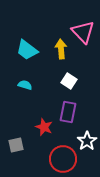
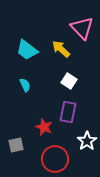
pink triangle: moved 1 px left, 4 px up
yellow arrow: rotated 42 degrees counterclockwise
cyan semicircle: rotated 48 degrees clockwise
red circle: moved 8 px left
